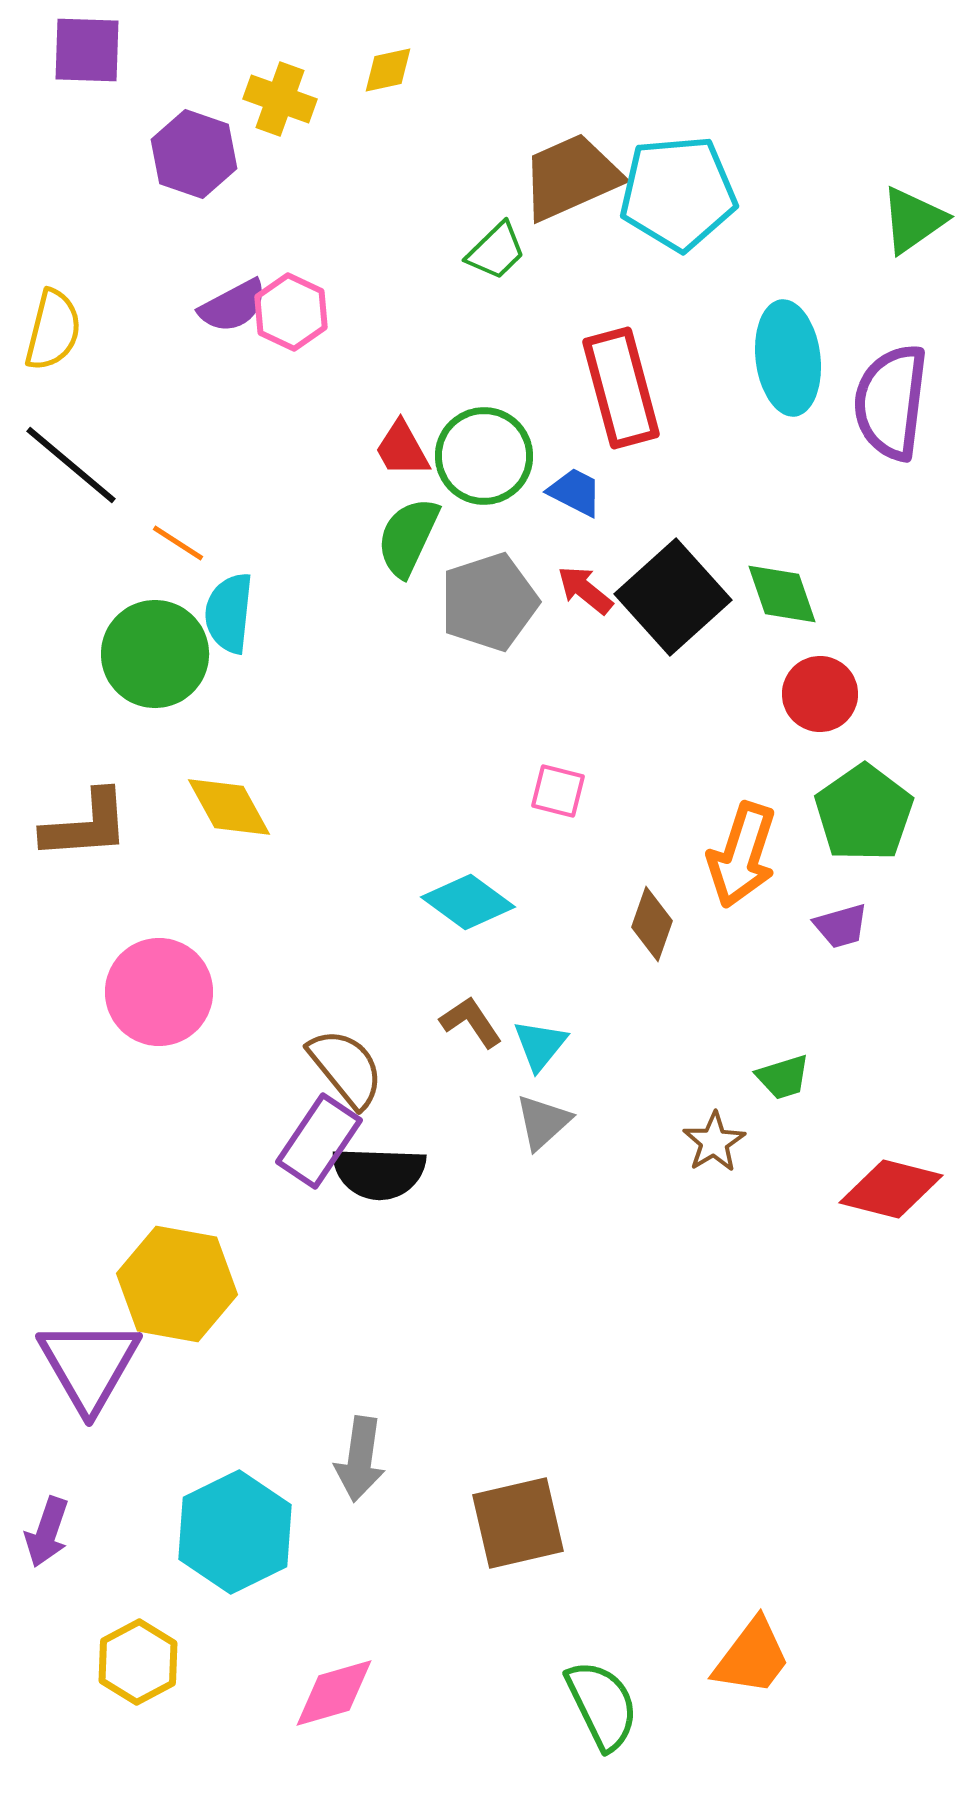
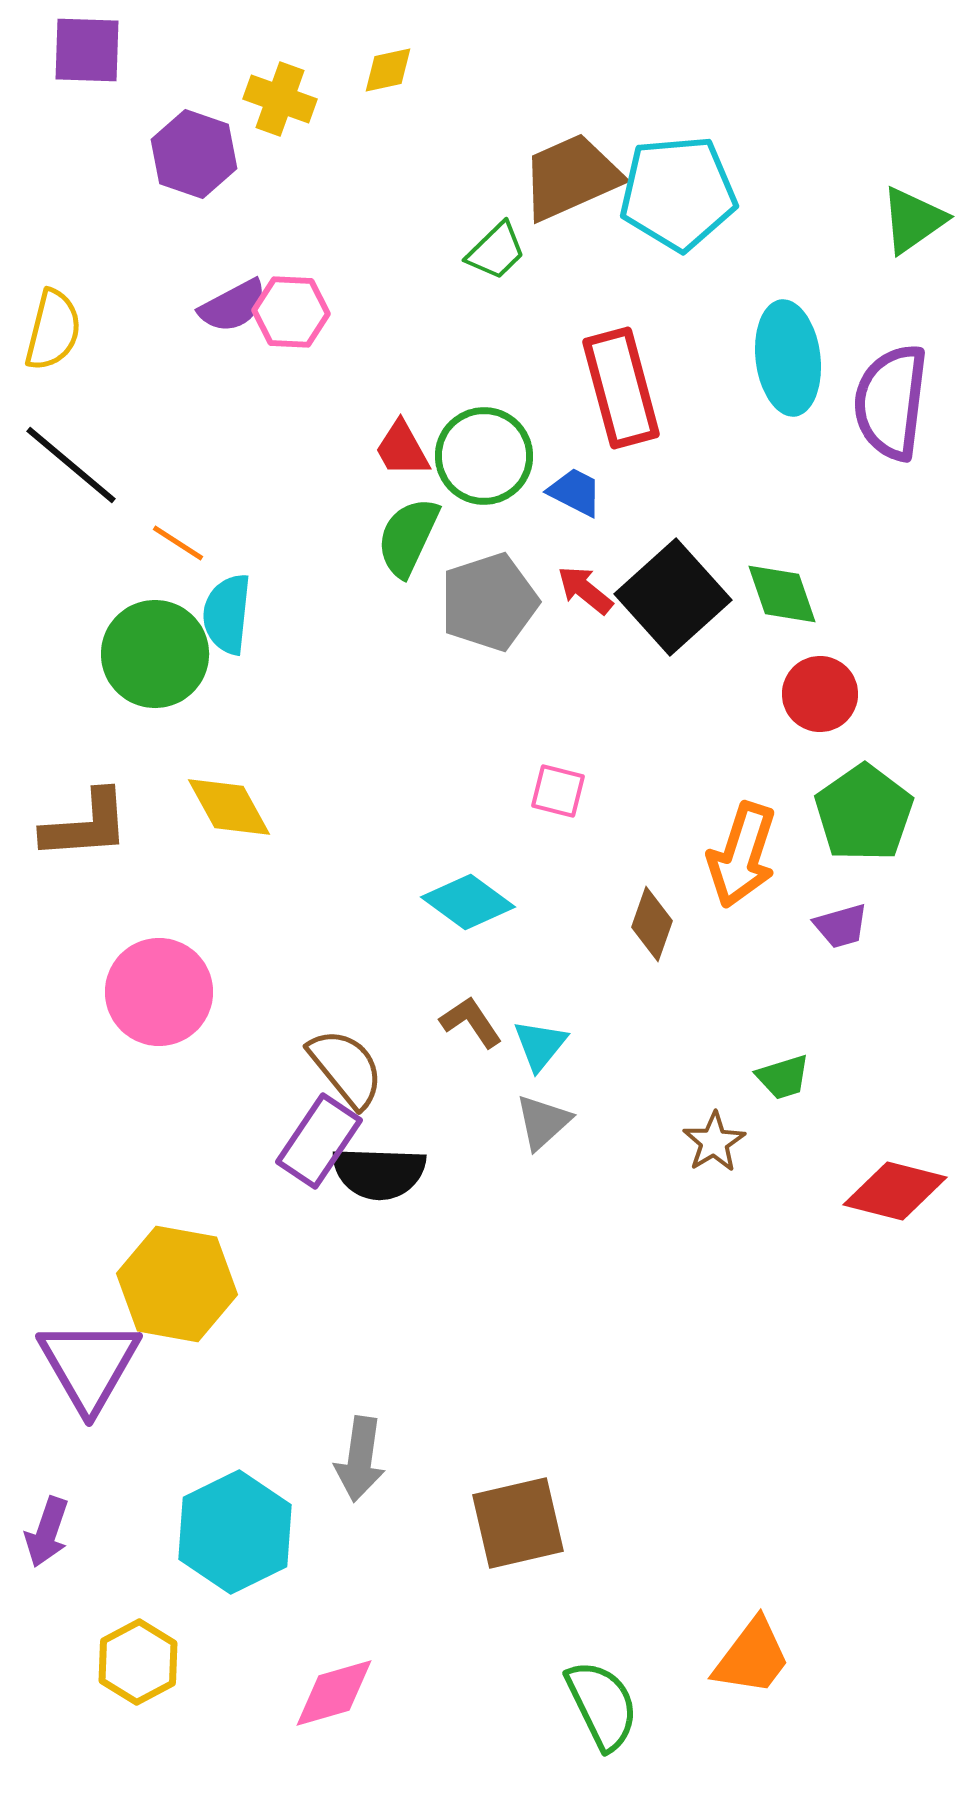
pink hexagon at (291, 312): rotated 22 degrees counterclockwise
cyan semicircle at (229, 613): moved 2 px left, 1 px down
red diamond at (891, 1189): moved 4 px right, 2 px down
